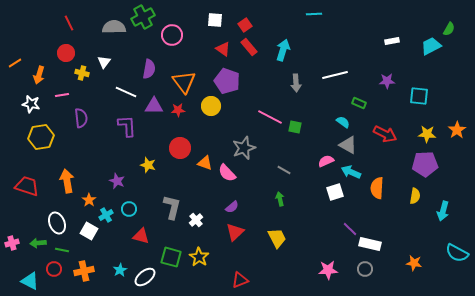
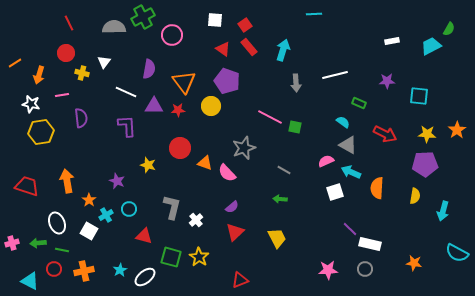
yellow hexagon at (41, 137): moved 5 px up
green arrow at (280, 199): rotated 72 degrees counterclockwise
red triangle at (141, 236): moved 3 px right
